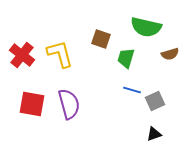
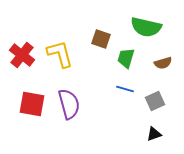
brown semicircle: moved 7 px left, 9 px down
blue line: moved 7 px left, 1 px up
